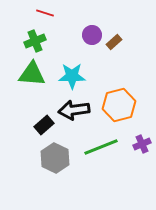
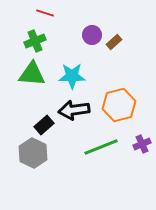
gray hexagon: moved 22 px left, 5 px up
